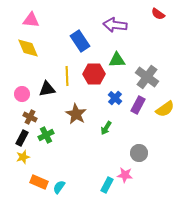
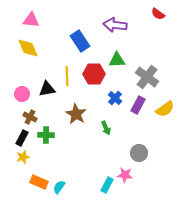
green arrow: rotated 56 degrees counterclockwise
green cross: rotated 28 degrees clockwise
